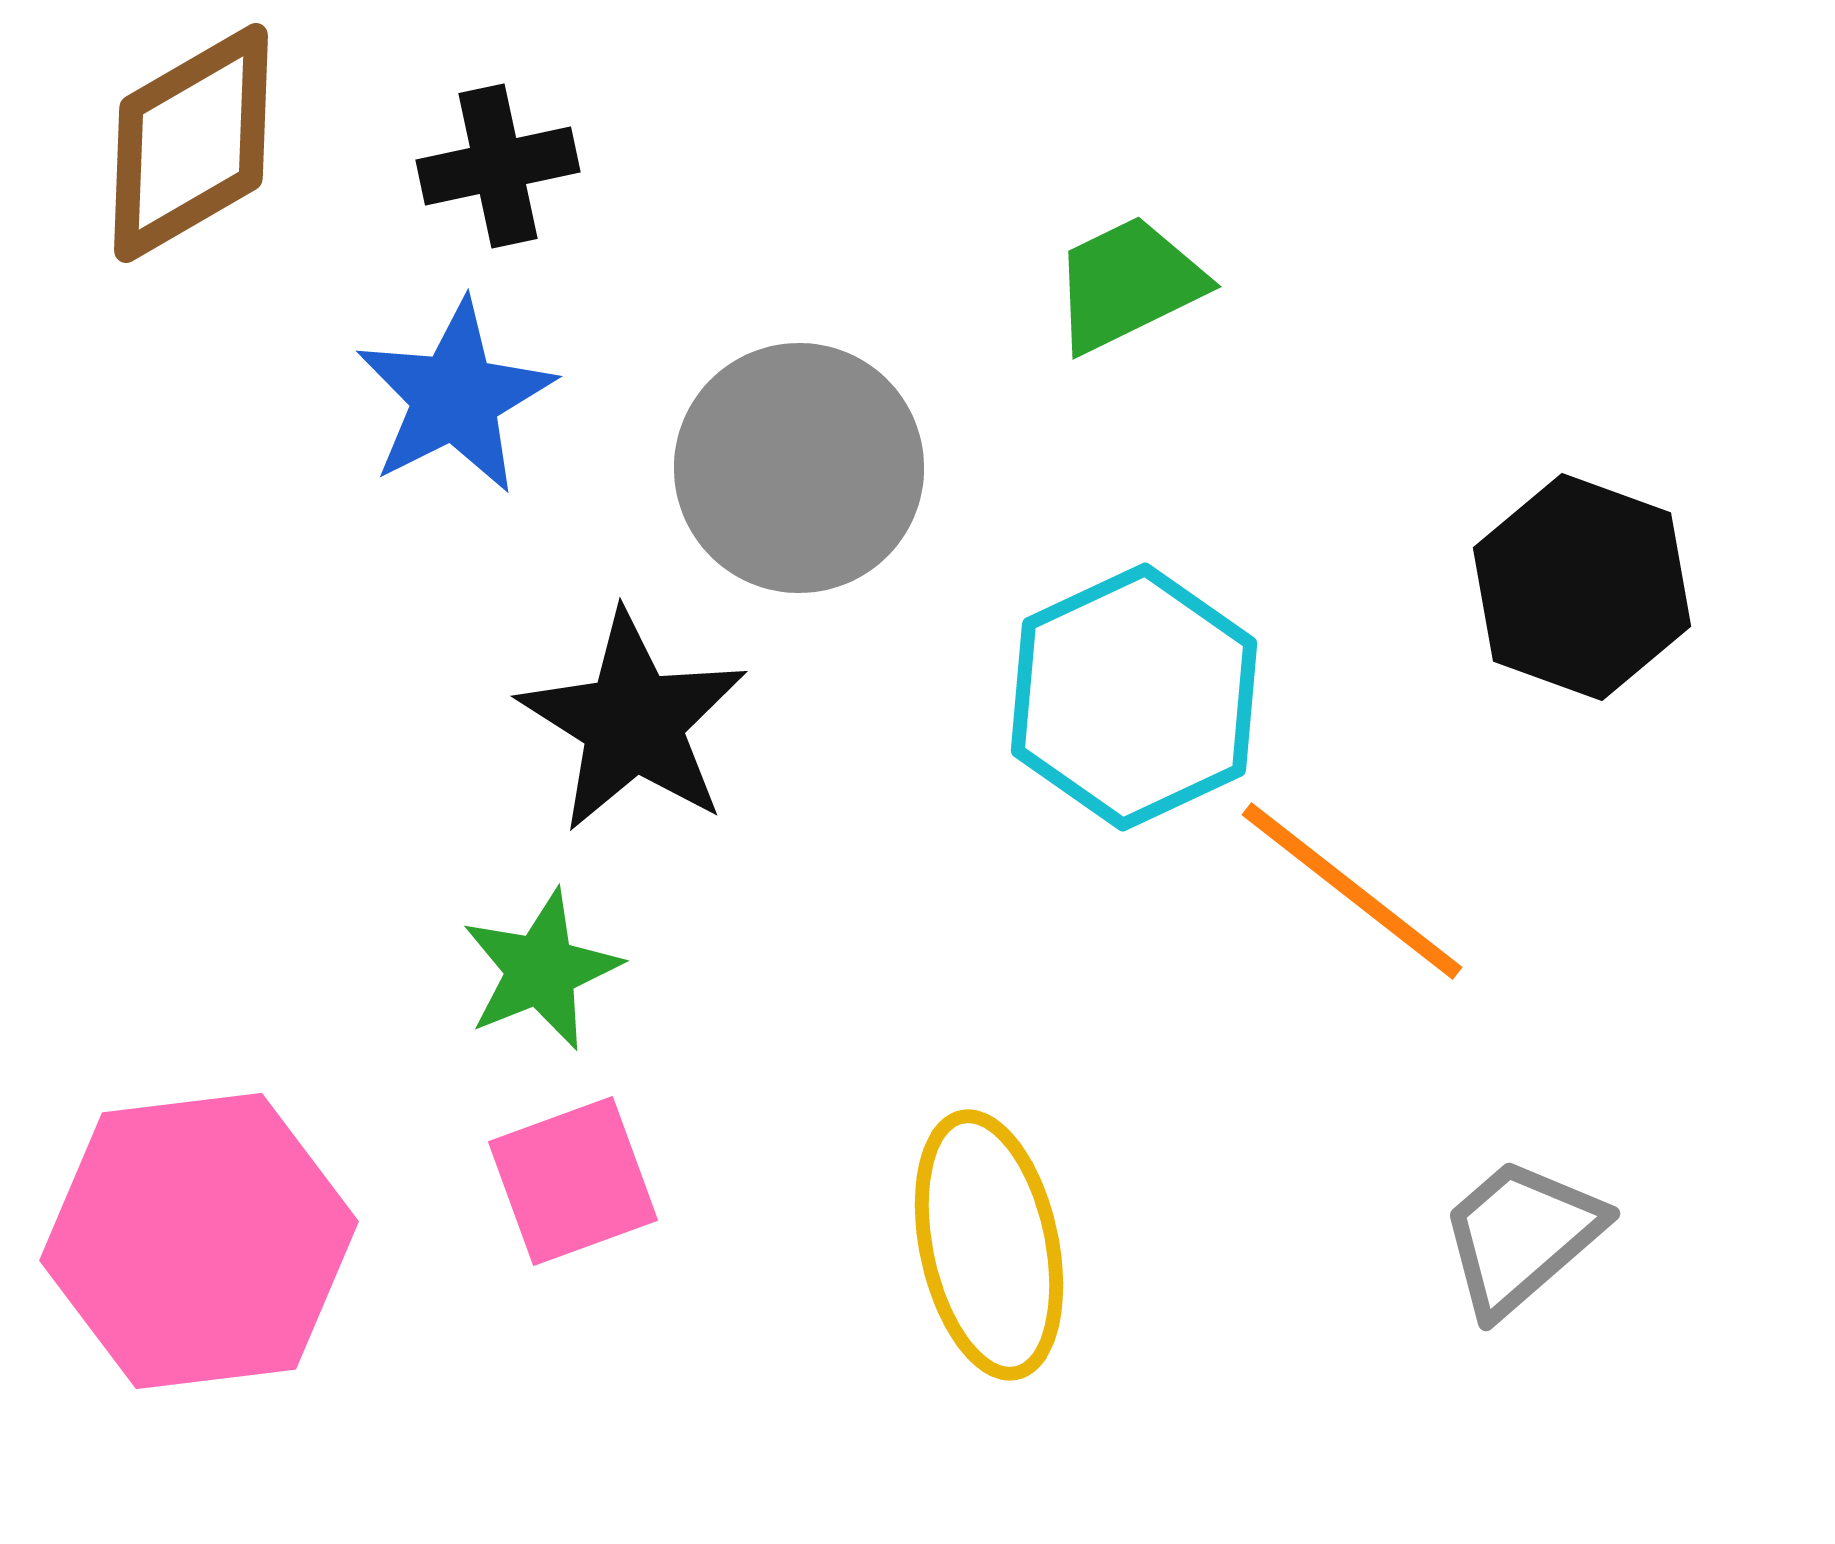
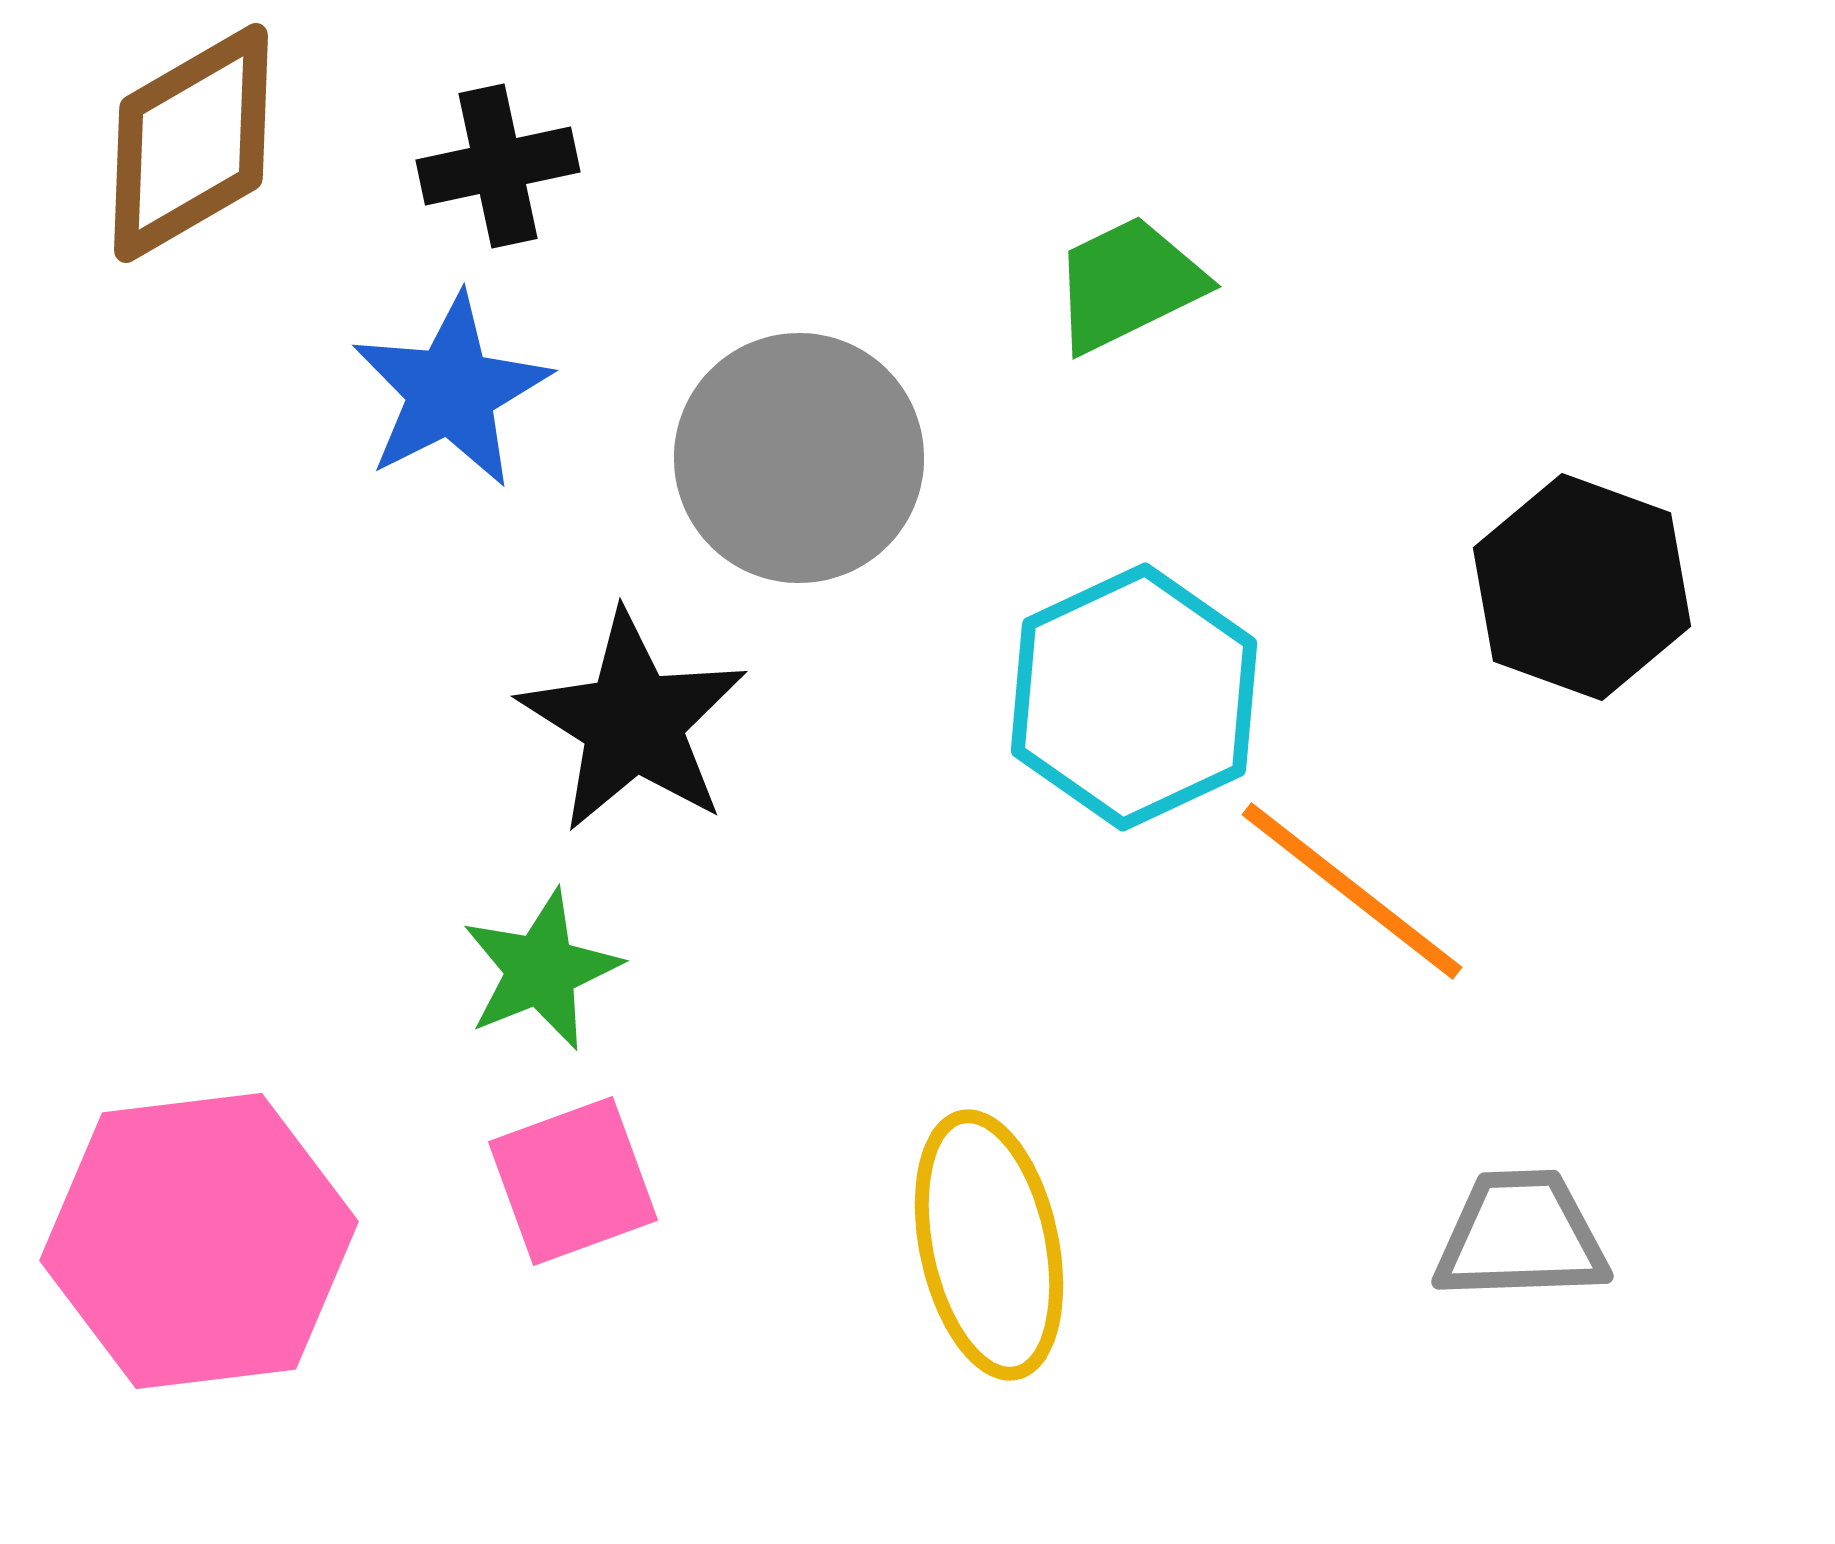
blue star: moved 4 px left, 6 px up
gray circle: moved 10 px up
gray trapezoid: rotated 39 degrees clockwise
